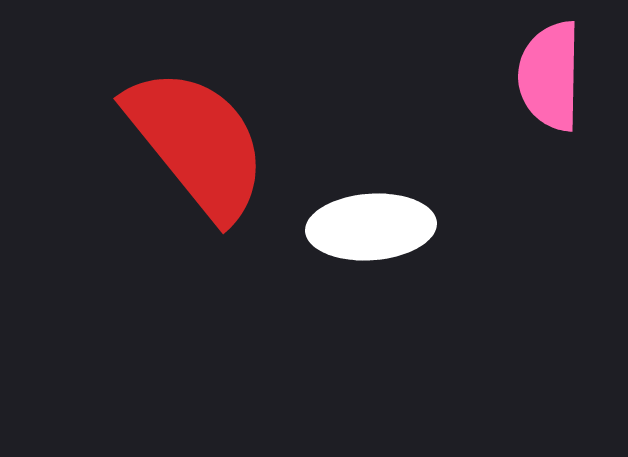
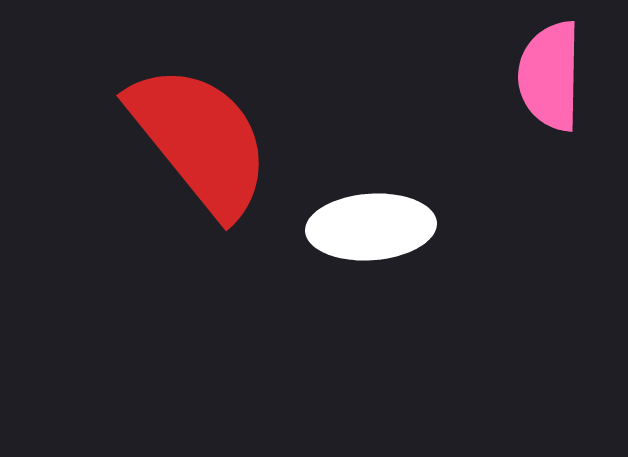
red semicircle: moved 3 px right, 3 px up
